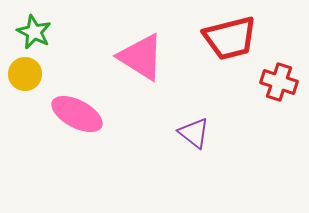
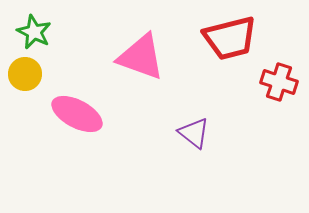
pink triangle: rotated 12 degrees counterclockwise
